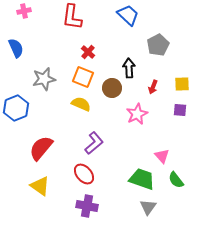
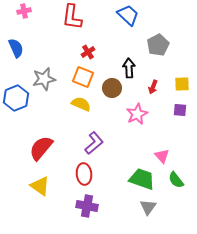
red cross: rotated 16 degrees clockwise
blue hexagon: moved 10 px up
red ellipse: rotated 35 degrees clockwise
